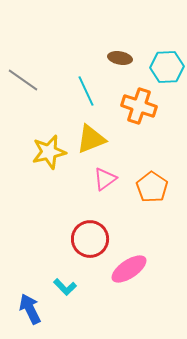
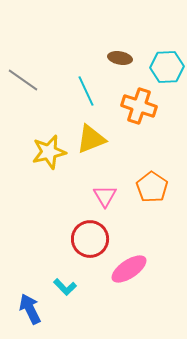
pink triangle: moved 17 px down; rotated 25 degrees counterclockwise
